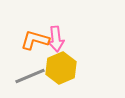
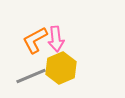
orange L-shape: rotated 44 degrees counterclockwise
gray line: moved 1 px right
